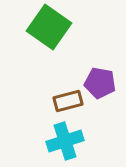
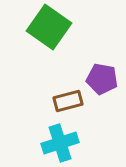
purple pentagon: moved 2 px right, 4 px up
cyan cross: moved 5 px left, 2 px down
